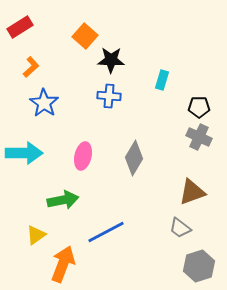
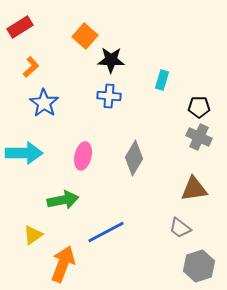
brown triangle: moved 2 px right, 3 px up; rotated 12 degrees clockwise
yellow triangle: moved 3 px left
